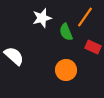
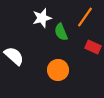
green semicircle: moved 5 px left
orange circle: moved 8 px left
